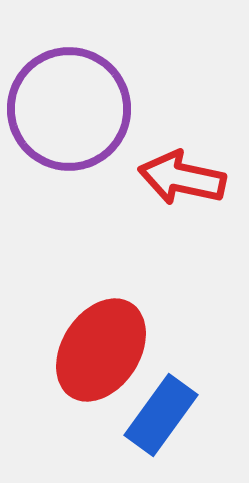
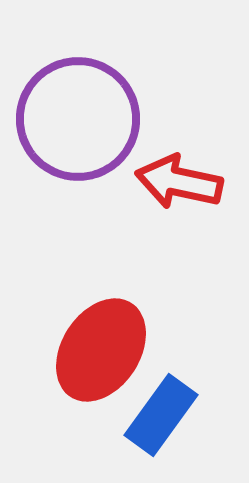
purple circle: moved 9 px right, 10 px down
red arrow: moved 3 px left, 4 px down
